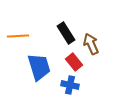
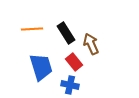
orange line: moved 14 px right, 7 px up
blue trapezoid: moved 2 px right
